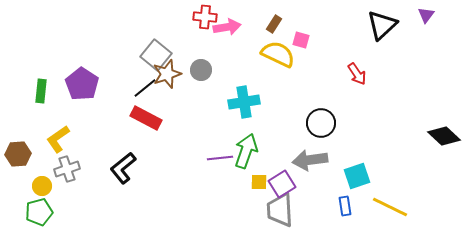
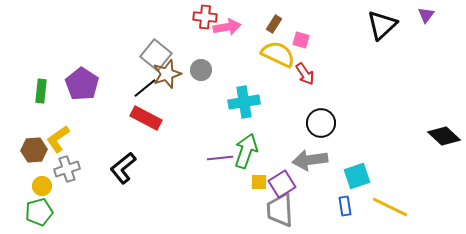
red arrow: moved 52 px left
brown hexagon: moved 16 px right, 4 px up
